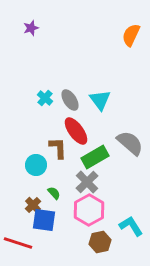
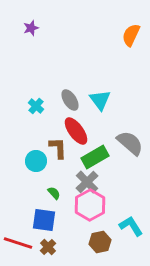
cyan cross: moved 9 px left, 8 px down
cyan circle: moved 4 px up
brown cross: moved 15 px right, 42 px down
pink hexagon: moved 1 px right, 5 px up
